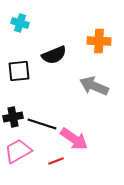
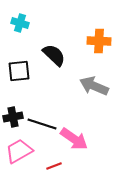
black semicircle: rotated 115 degrees counterclockwise
pink trapezoid: moved 1 px right
red line: moved 2 px left, 5 px down
